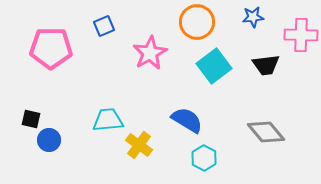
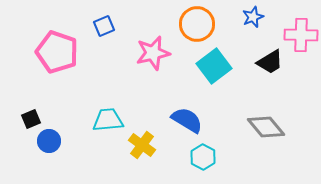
blue star: rotated 15 degrees counterclockwise
orange circle: moved 2 px down
pink pentagon: moved 6 px right, 4 px down; rotated 18 degrees clockwise
pink star: moved 3 px right; rotated 16 degrees clockwise
black trapezoid: moved 4 px right, 3 px up; rotated 24 degrees counterclockwise
black square: rotated 36 degrees counterclockwise
gray diamond: moved 5 px up
blue circle: moved 1 px down
yellow cross: moved 3 px right
cyan hexagon: moved 1 px left, 1 px up
